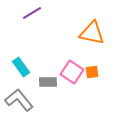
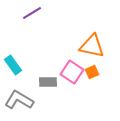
orange triangle: moved 13 px down
cyan rectangle: moved 8 px left, 2 px up
orange square: rotated 16 degrees counterclockwise
gray L-shape: rotated 20 degrees counterclockwise
